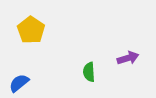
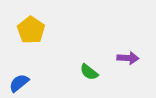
purple arrow: rotated 20 degrees clockwise
green semicircle: rotated 48 degrees counterclockwise
